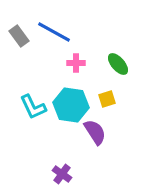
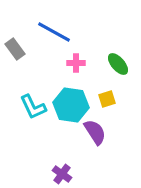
gray rectangle: moved 4 px left, 13 px down
